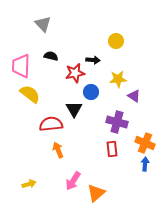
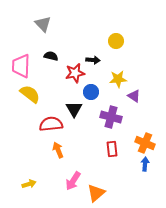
purple cross: moved 6 px left, 5 px up
